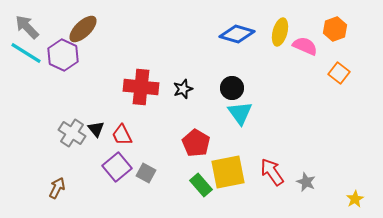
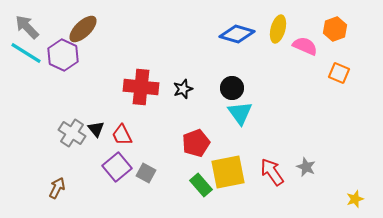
yellow ellipse: moved 2 px left, 3 px up
orange square: rotated 15 degrees counterclockwise
red pentagon: rotated 20 degrees clockwise
gray star: moved 15 px up
yellow star: rotated 12 degrees clockwise
